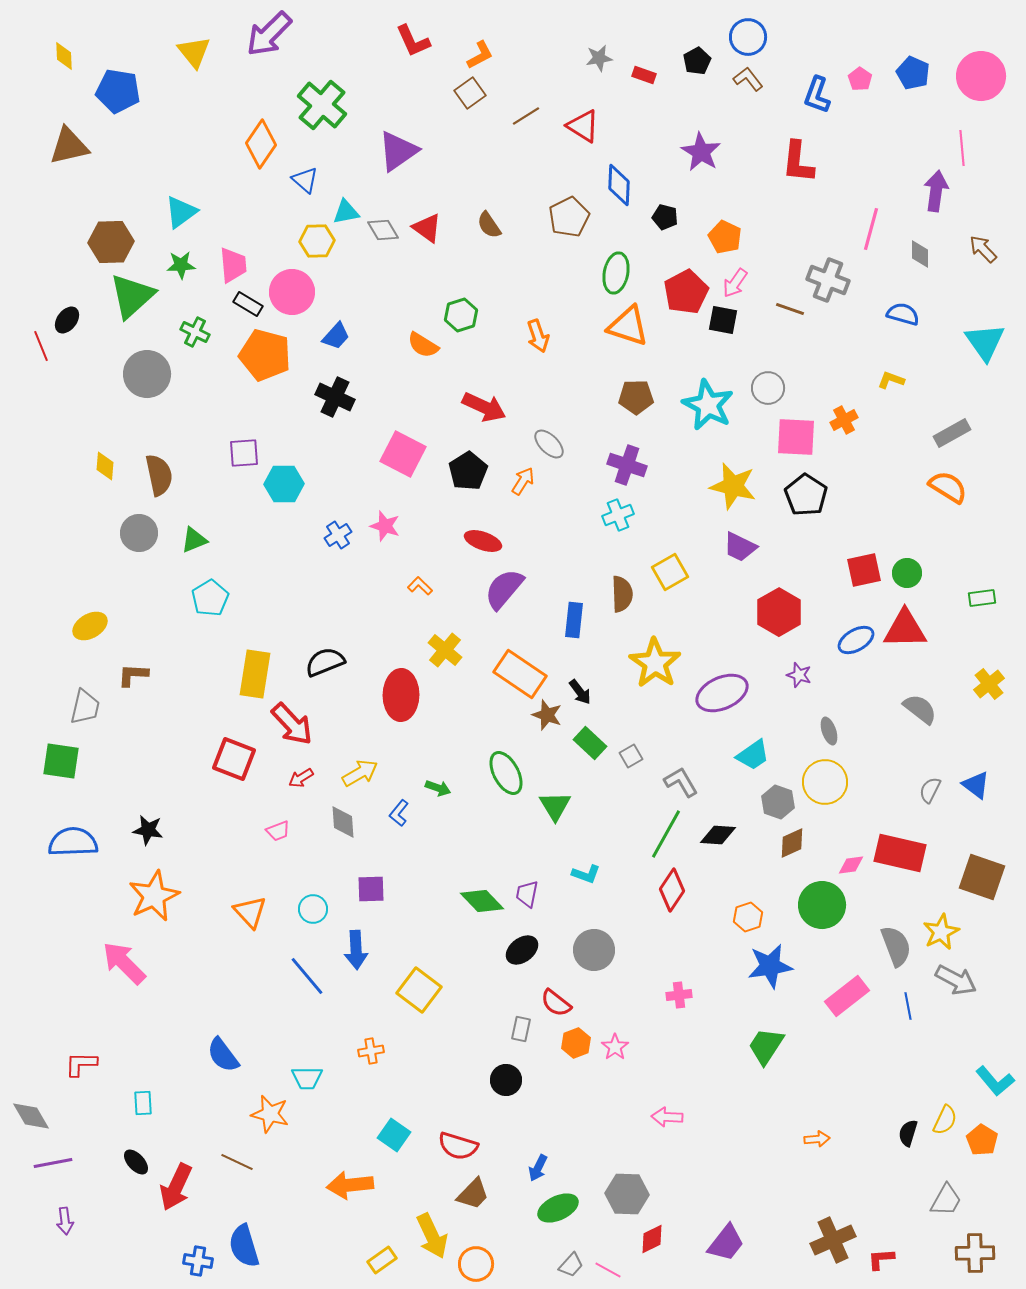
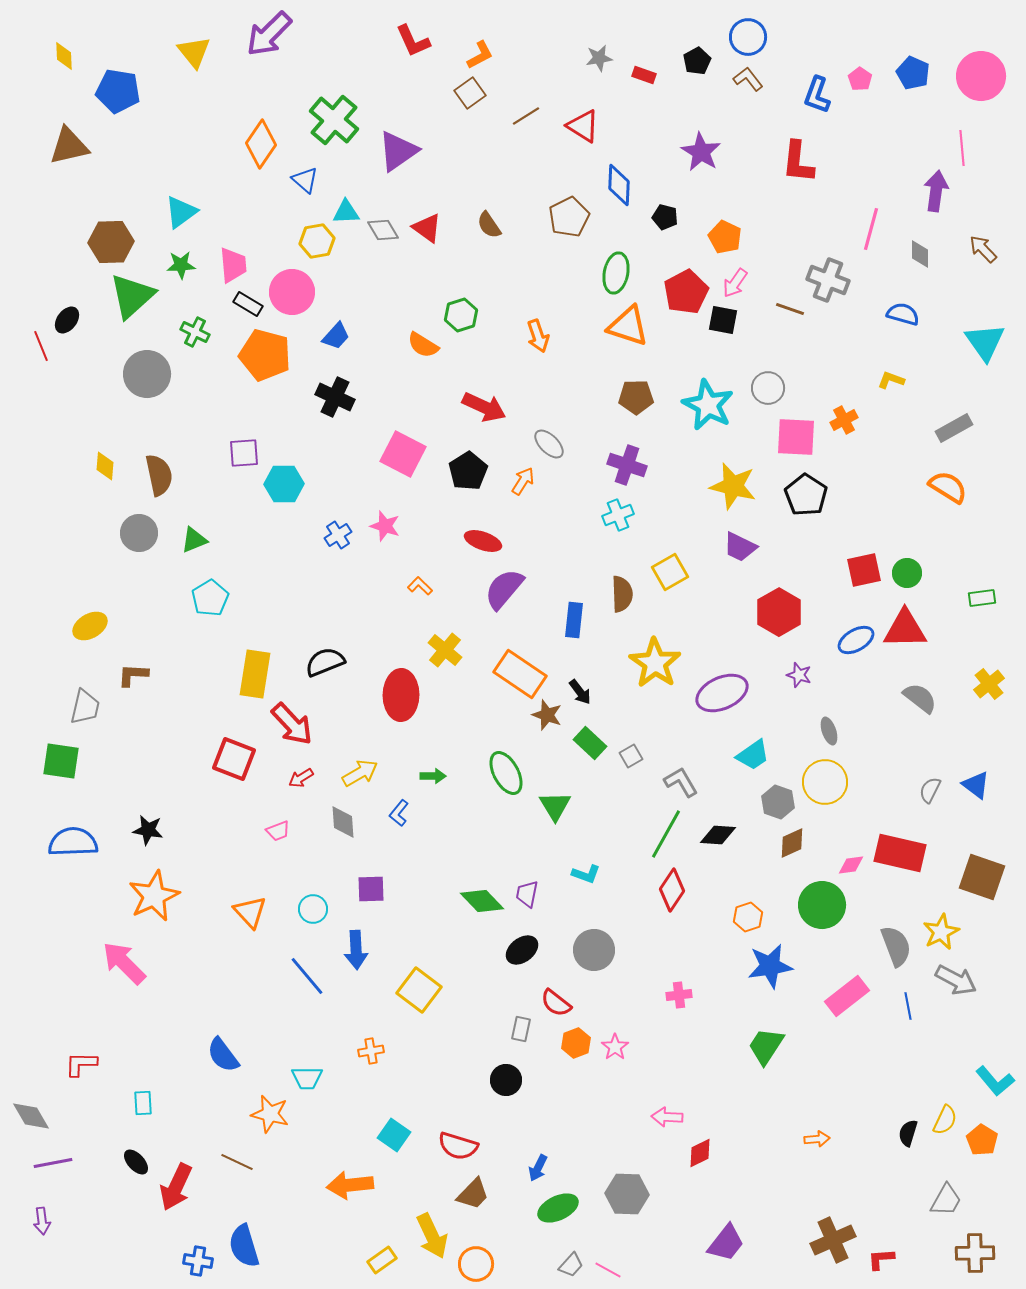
green cross at (322, 105): moved 12 px right, 15 px down
cyan triangle at (346, 212): rotated 8 degrees clockwise
yellow hexagon at (317, 241): rotated 8 degrees counterclockwise
gray rectangle at (952, 433): moved 2 px right, 5 px up
gray semicircle at (920, 709): moved 11 px up
green arrow at (438, 788): moved 5 px left, 12 px up; rotated 20 degrees counterclockwise
purple arrow at (65, 1221): moved 23 px left
red diamond at (652, 1239): moved 48 px right, 86 px up
